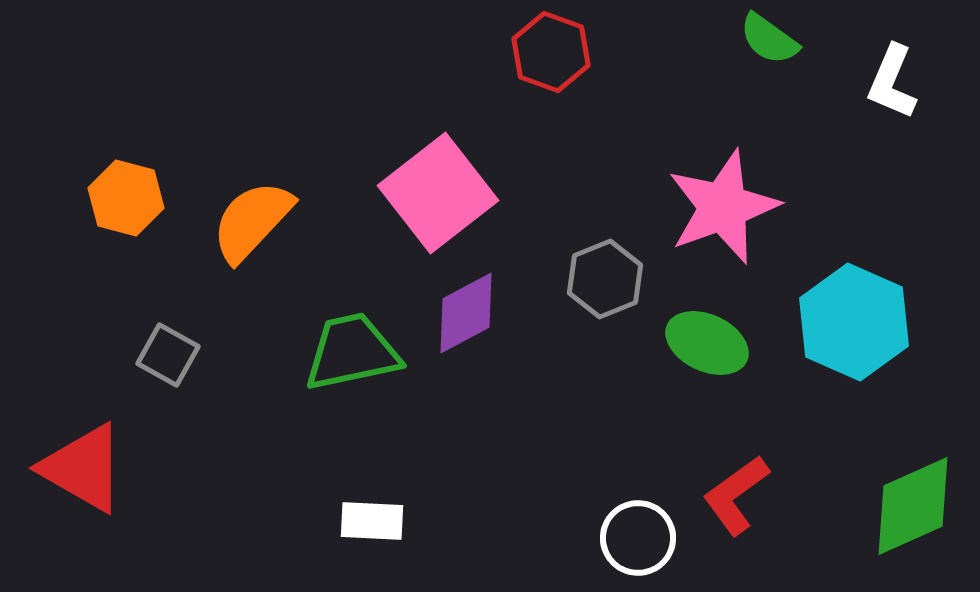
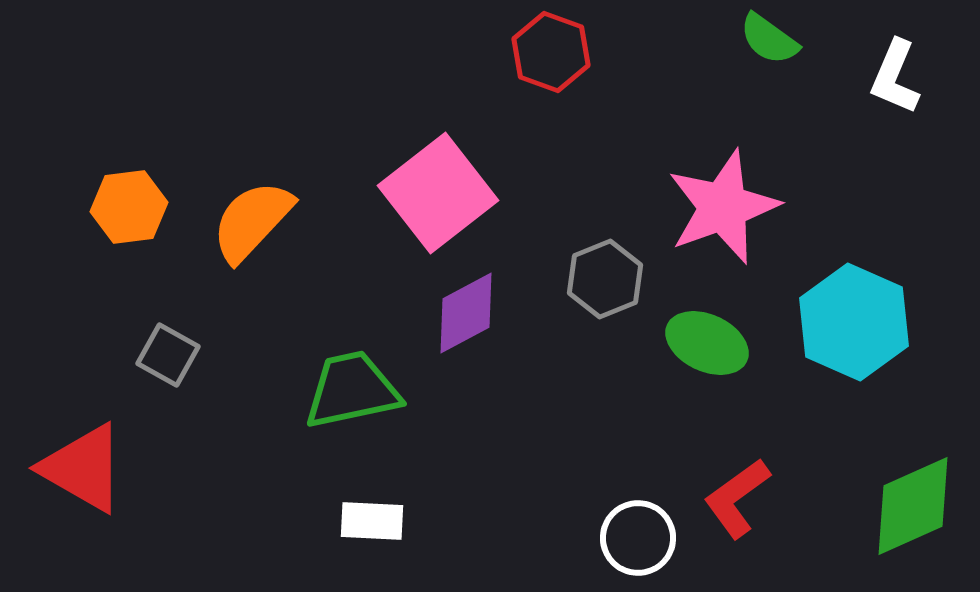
white L-shape: moved 3 px right, 5 px up
orange hexagon: moved 3 px right, 9 px down; rotated 22 degrees counterclockwise
green trapezoid: moved 38 px down
red L-shape: moved 1 px right, 3 px down
